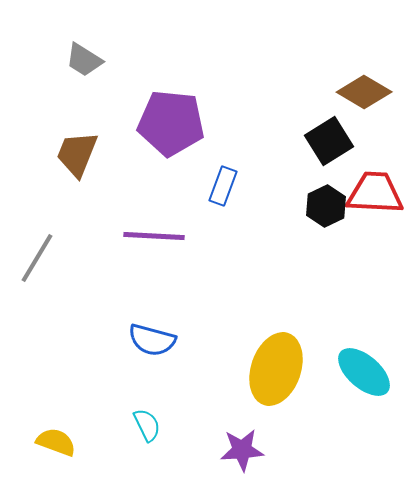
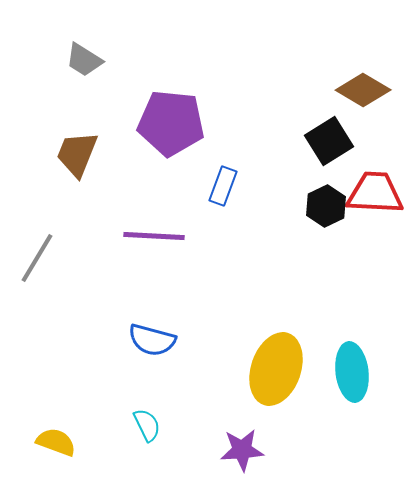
brown diamond: moved 1 px left, 2 px up
cyan ellipse: moved 12 px left; rotated 42 degrees clockwise
